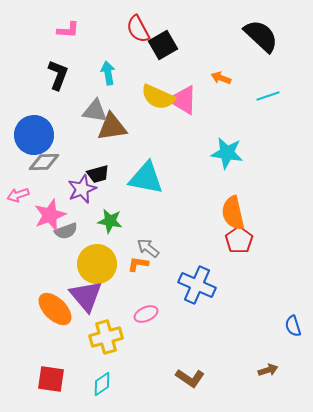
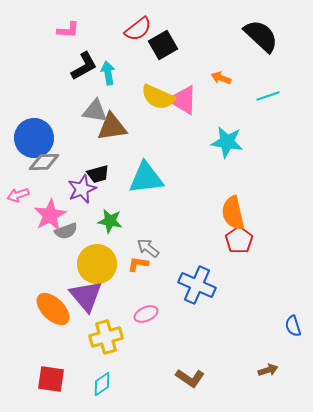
red semicircle: rotated 100 degrees counterclockwise
black L-shape: moved 26 px right, 9 px up; rotated 40 degrees clockwise
blue circle: moved 3 px down
cyan star: moved 11 px up
cyan triangle: rotated 18 degrees counterclockwise
pink star: rotated 8 degrees counterclockwise
orange ellipse: moved 2 px left
